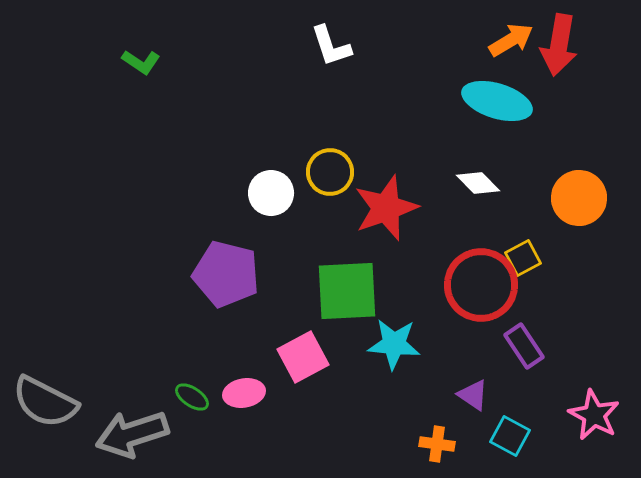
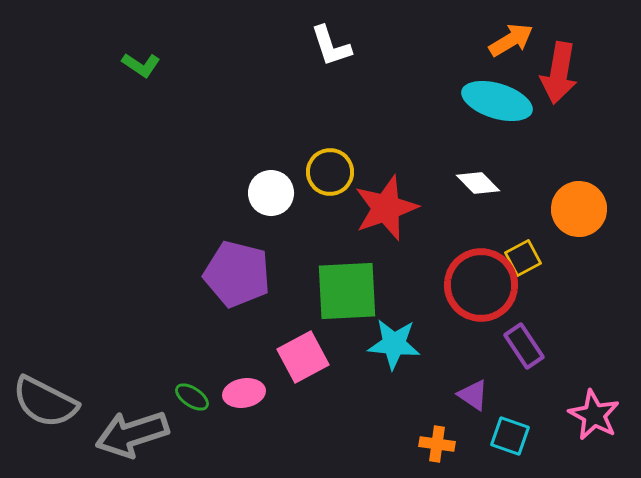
red arrow: moved 28 px down
green L-shape: moved 3 px down
orange circle: moved 11 px down
purple pentagon: moved 11 px right
cyan square: rotated 9 degrees counterclockwise
